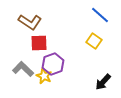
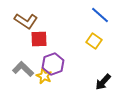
brown L-shape: moved 4 px left, 1 px up
red square: moved 4 px up
